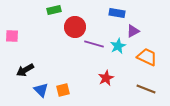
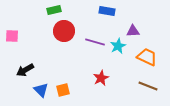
blue rectangle: moved 10 px left, 2 px up
red circle: moved 11 px left, 4 px down
purple triangle: rotated 24 degrees clockwise
purple line: moved 1 px right, 2 px up
red star: moved 5 px left
brown line: moved 2 px right, 3 px up
